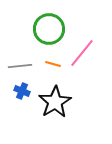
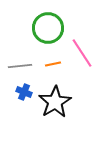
green circle: moved 1 px left, 1 px up
pink line: rotated 72 degrees counterclockwise
orange line: rotated 28 degrees counterclockwise
blue cross: moved 2 px right, 1 px down
